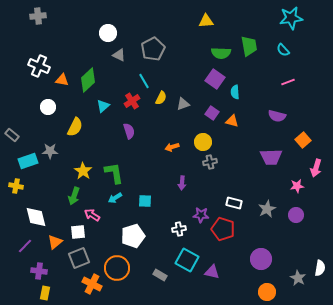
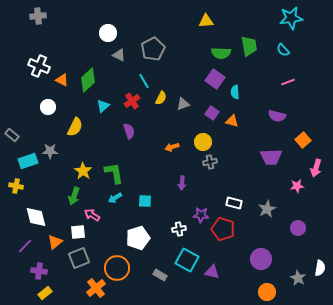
orange triangle at (62, 80): rotated 16 degrees clockwise
purple circle at (296, 215): moved 2 px right, 13 px down
white pentagon at (133, 236): moved 5 px right, 2 px down
orange cross at (92, 284): moved 4 px right, 4 px down; rotated 24 degrees clockwise
yellow rectangle at (45, 293): rotated 40 degrees clockwise
